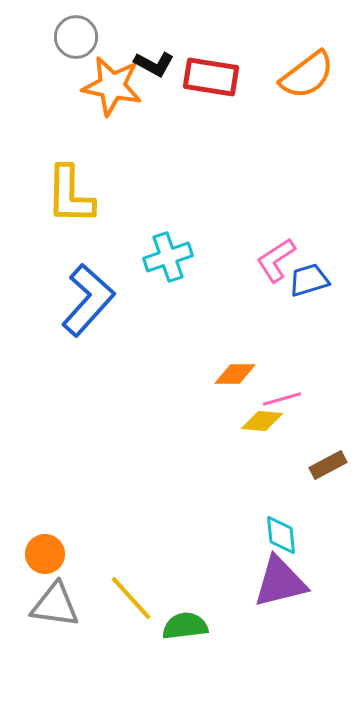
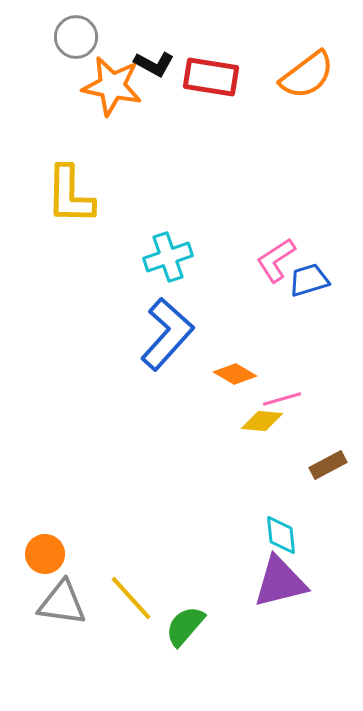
blue L-shape: moved 79 px right, 34 px down
orange diamond: rotated 30 degrees clockwise
gray triangle: moved 7 px right, 2 px up
green semicircle: rotated 42 degrees counterclockwise
